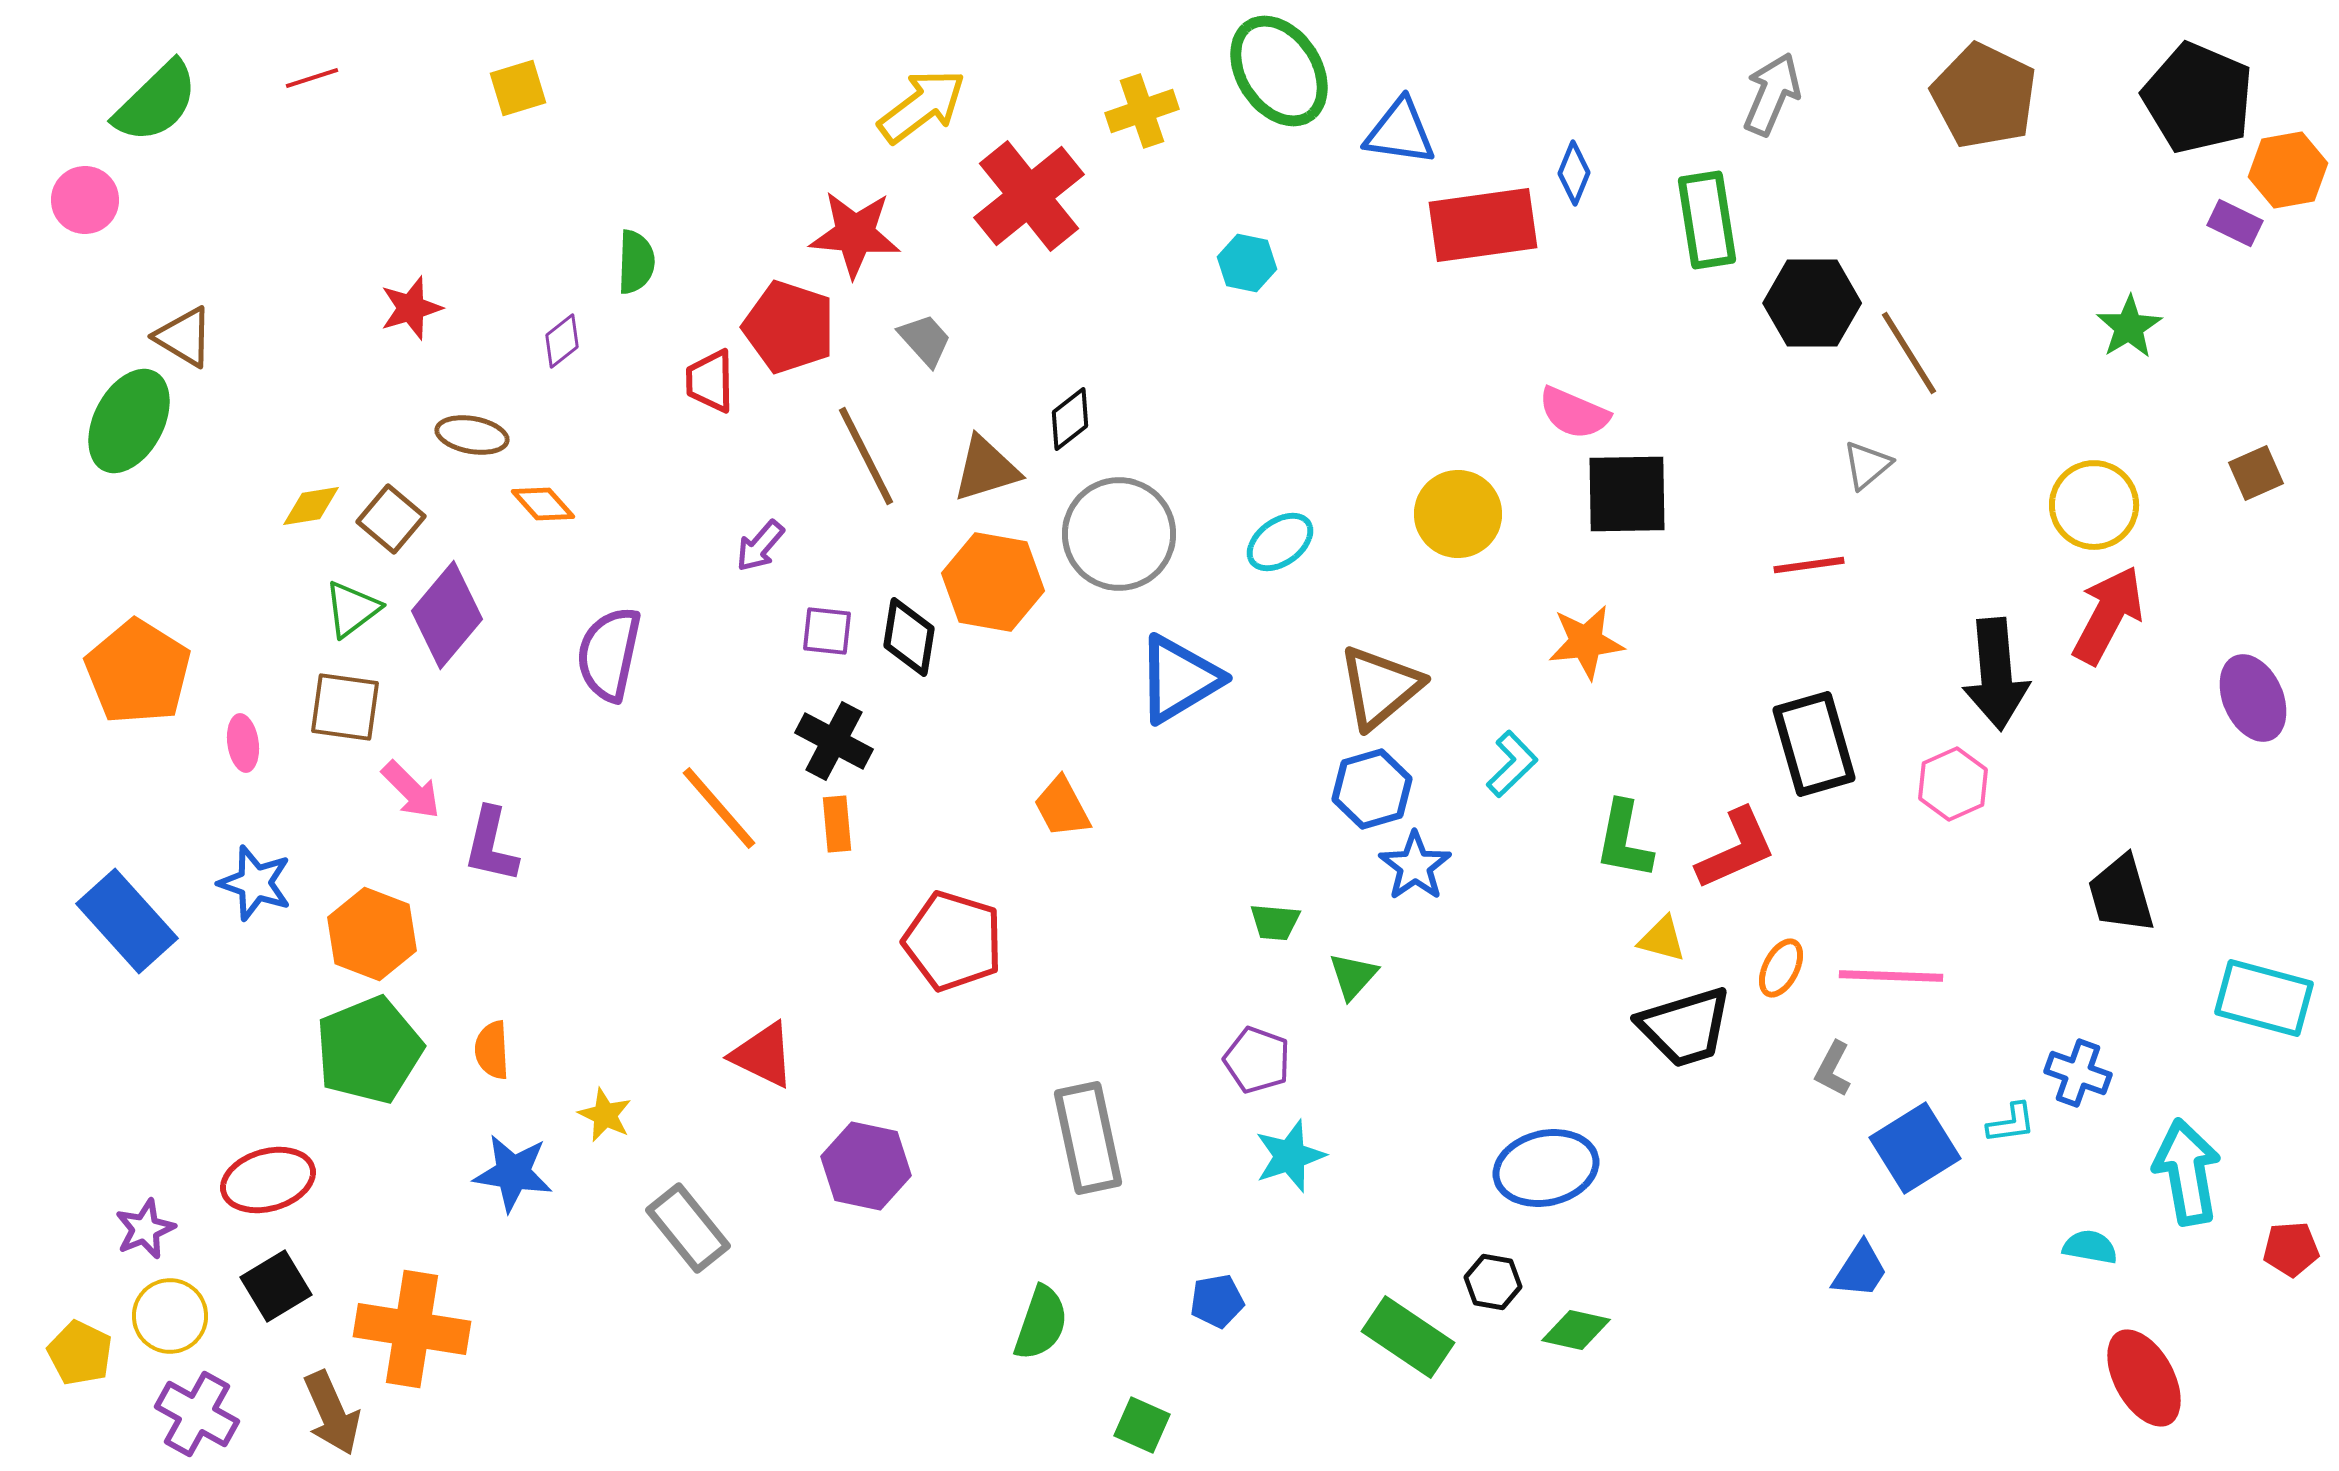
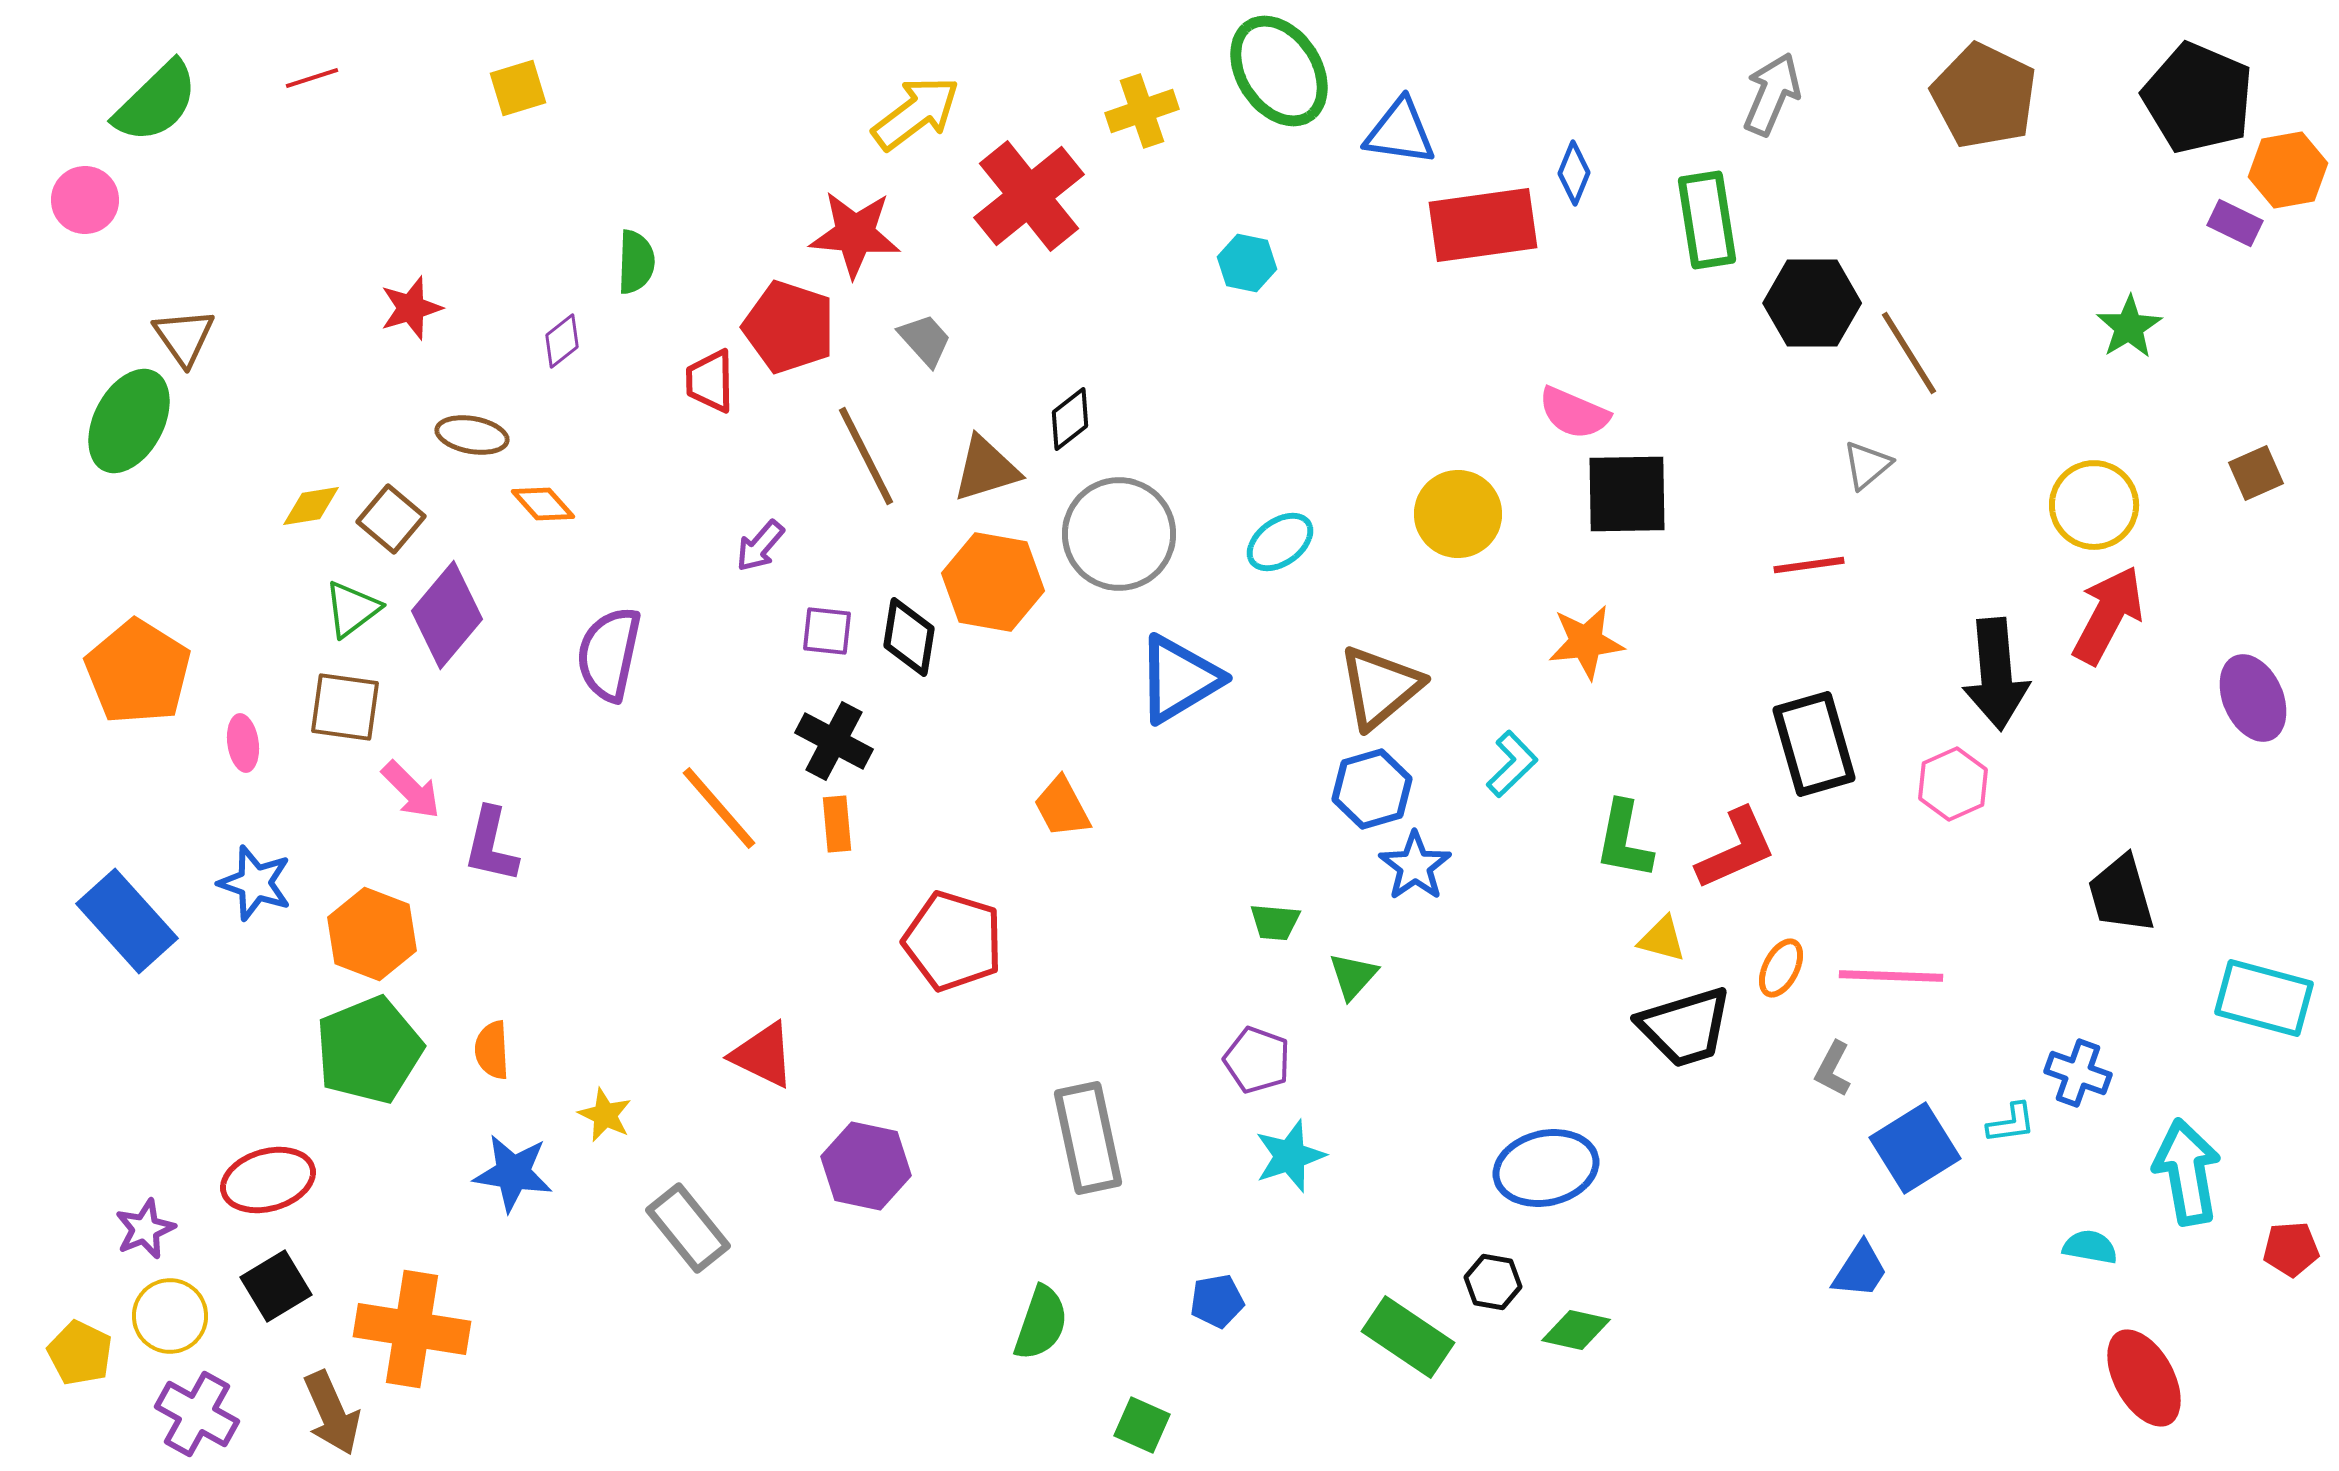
yellow arrow at (922, 106): moved 6 px left, 7 px down
brown triangle at (184, 337): rotated 24 degrees clockwise
